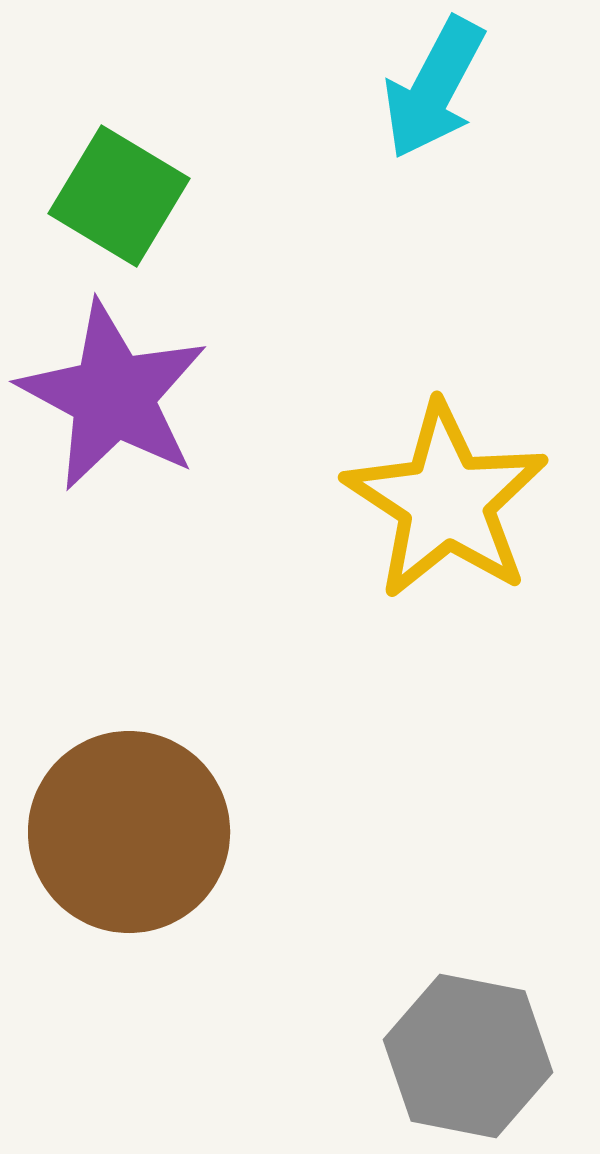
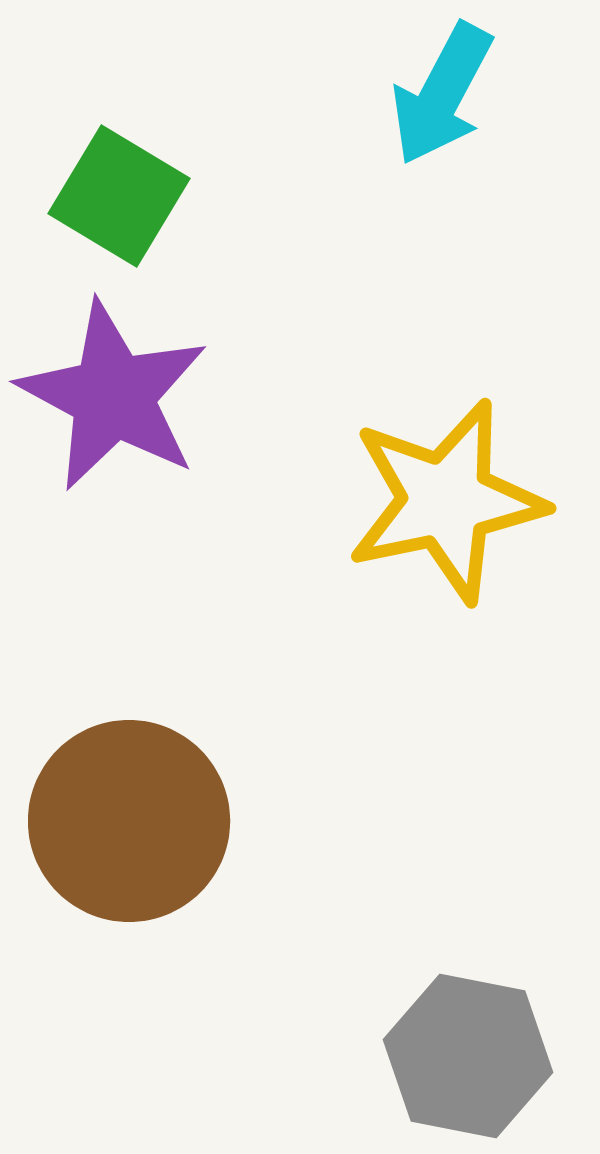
cyan arrow: moved 8 px right, 6 px down
yellow star: rotated 27 degrees clockwise
brown circle: moved 11 px up
